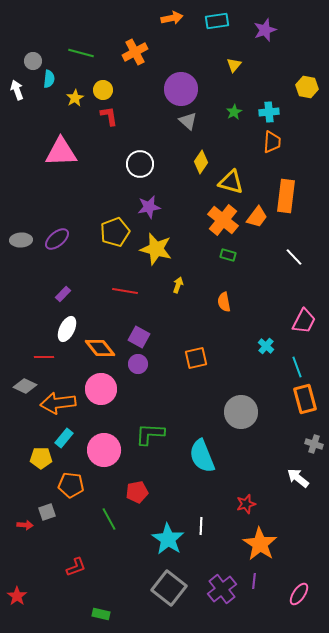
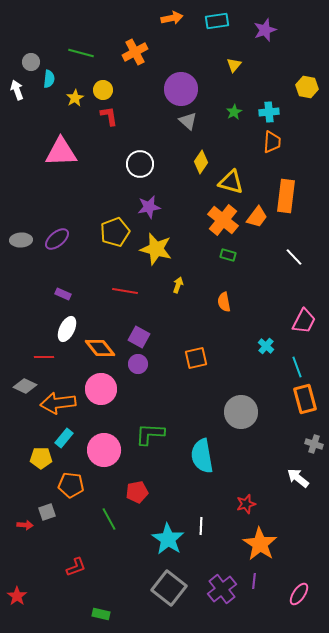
gray circle at (33, 61): moved 2 px left, 1 px down
purple rectangle at (63, 294): rotated 70 degrees clockwise
cyan semicircle at (202, 456): rotated 12 degrees clockwise
